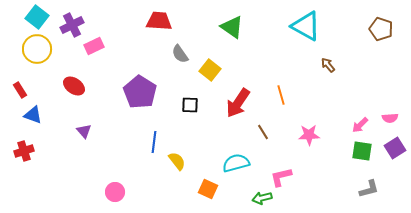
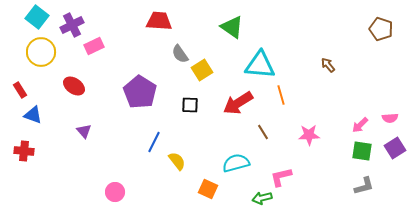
cyan triangle: moved 46 px left, 39 px down; rotated 24 degrees counterclockwise
yellow circle: moved 4 px right, 3 px down
yellow square: moved 8 px left; rotated 20 degrees clockwise
red arrow: rotated 24 degrees clockwise
blue line: rotated 20 degrees clockwise
red cross: rotated 24 degrees clockwise
gray L-shape: moved 5 px left, 3 px up
